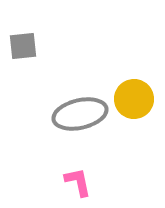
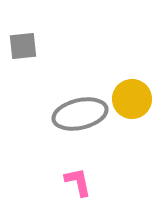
yellow circle: moved 2 px left
